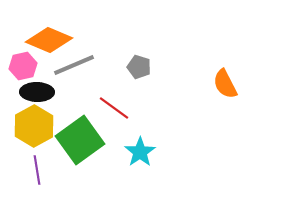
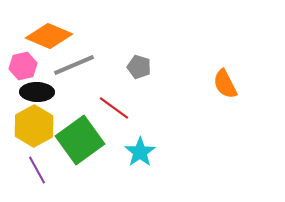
orange diamond: moved 4 px up
purple line: rotated 20 degrees counterclockwise
